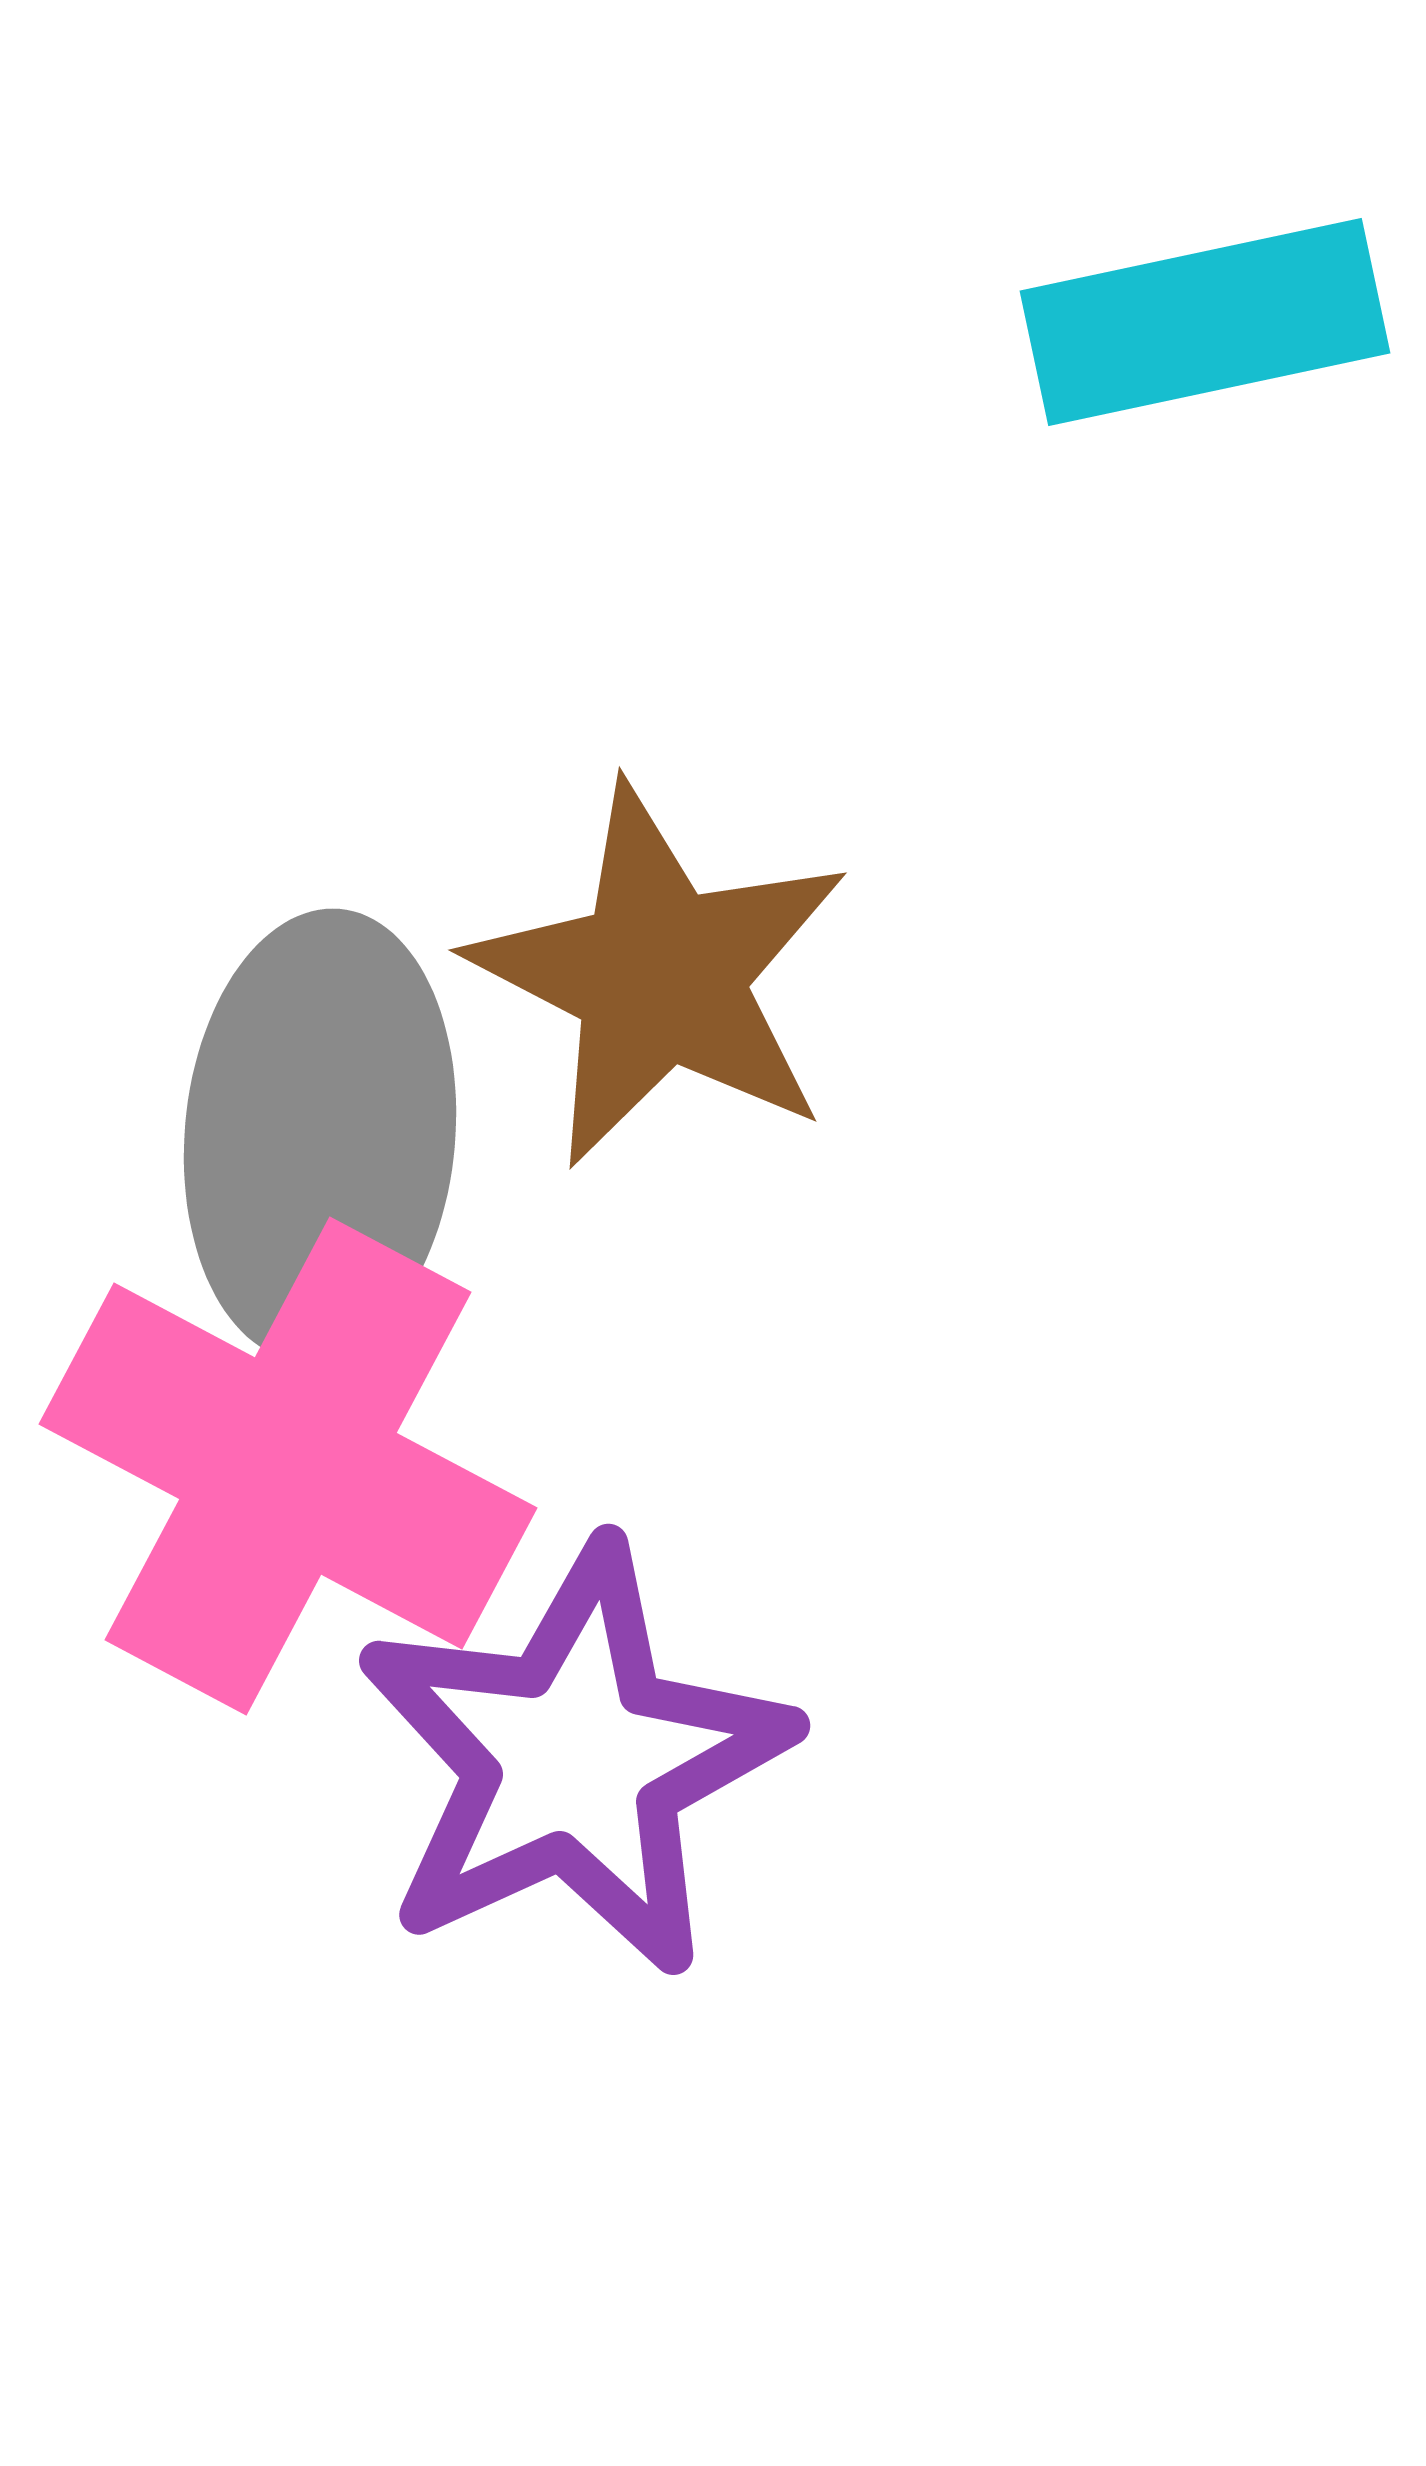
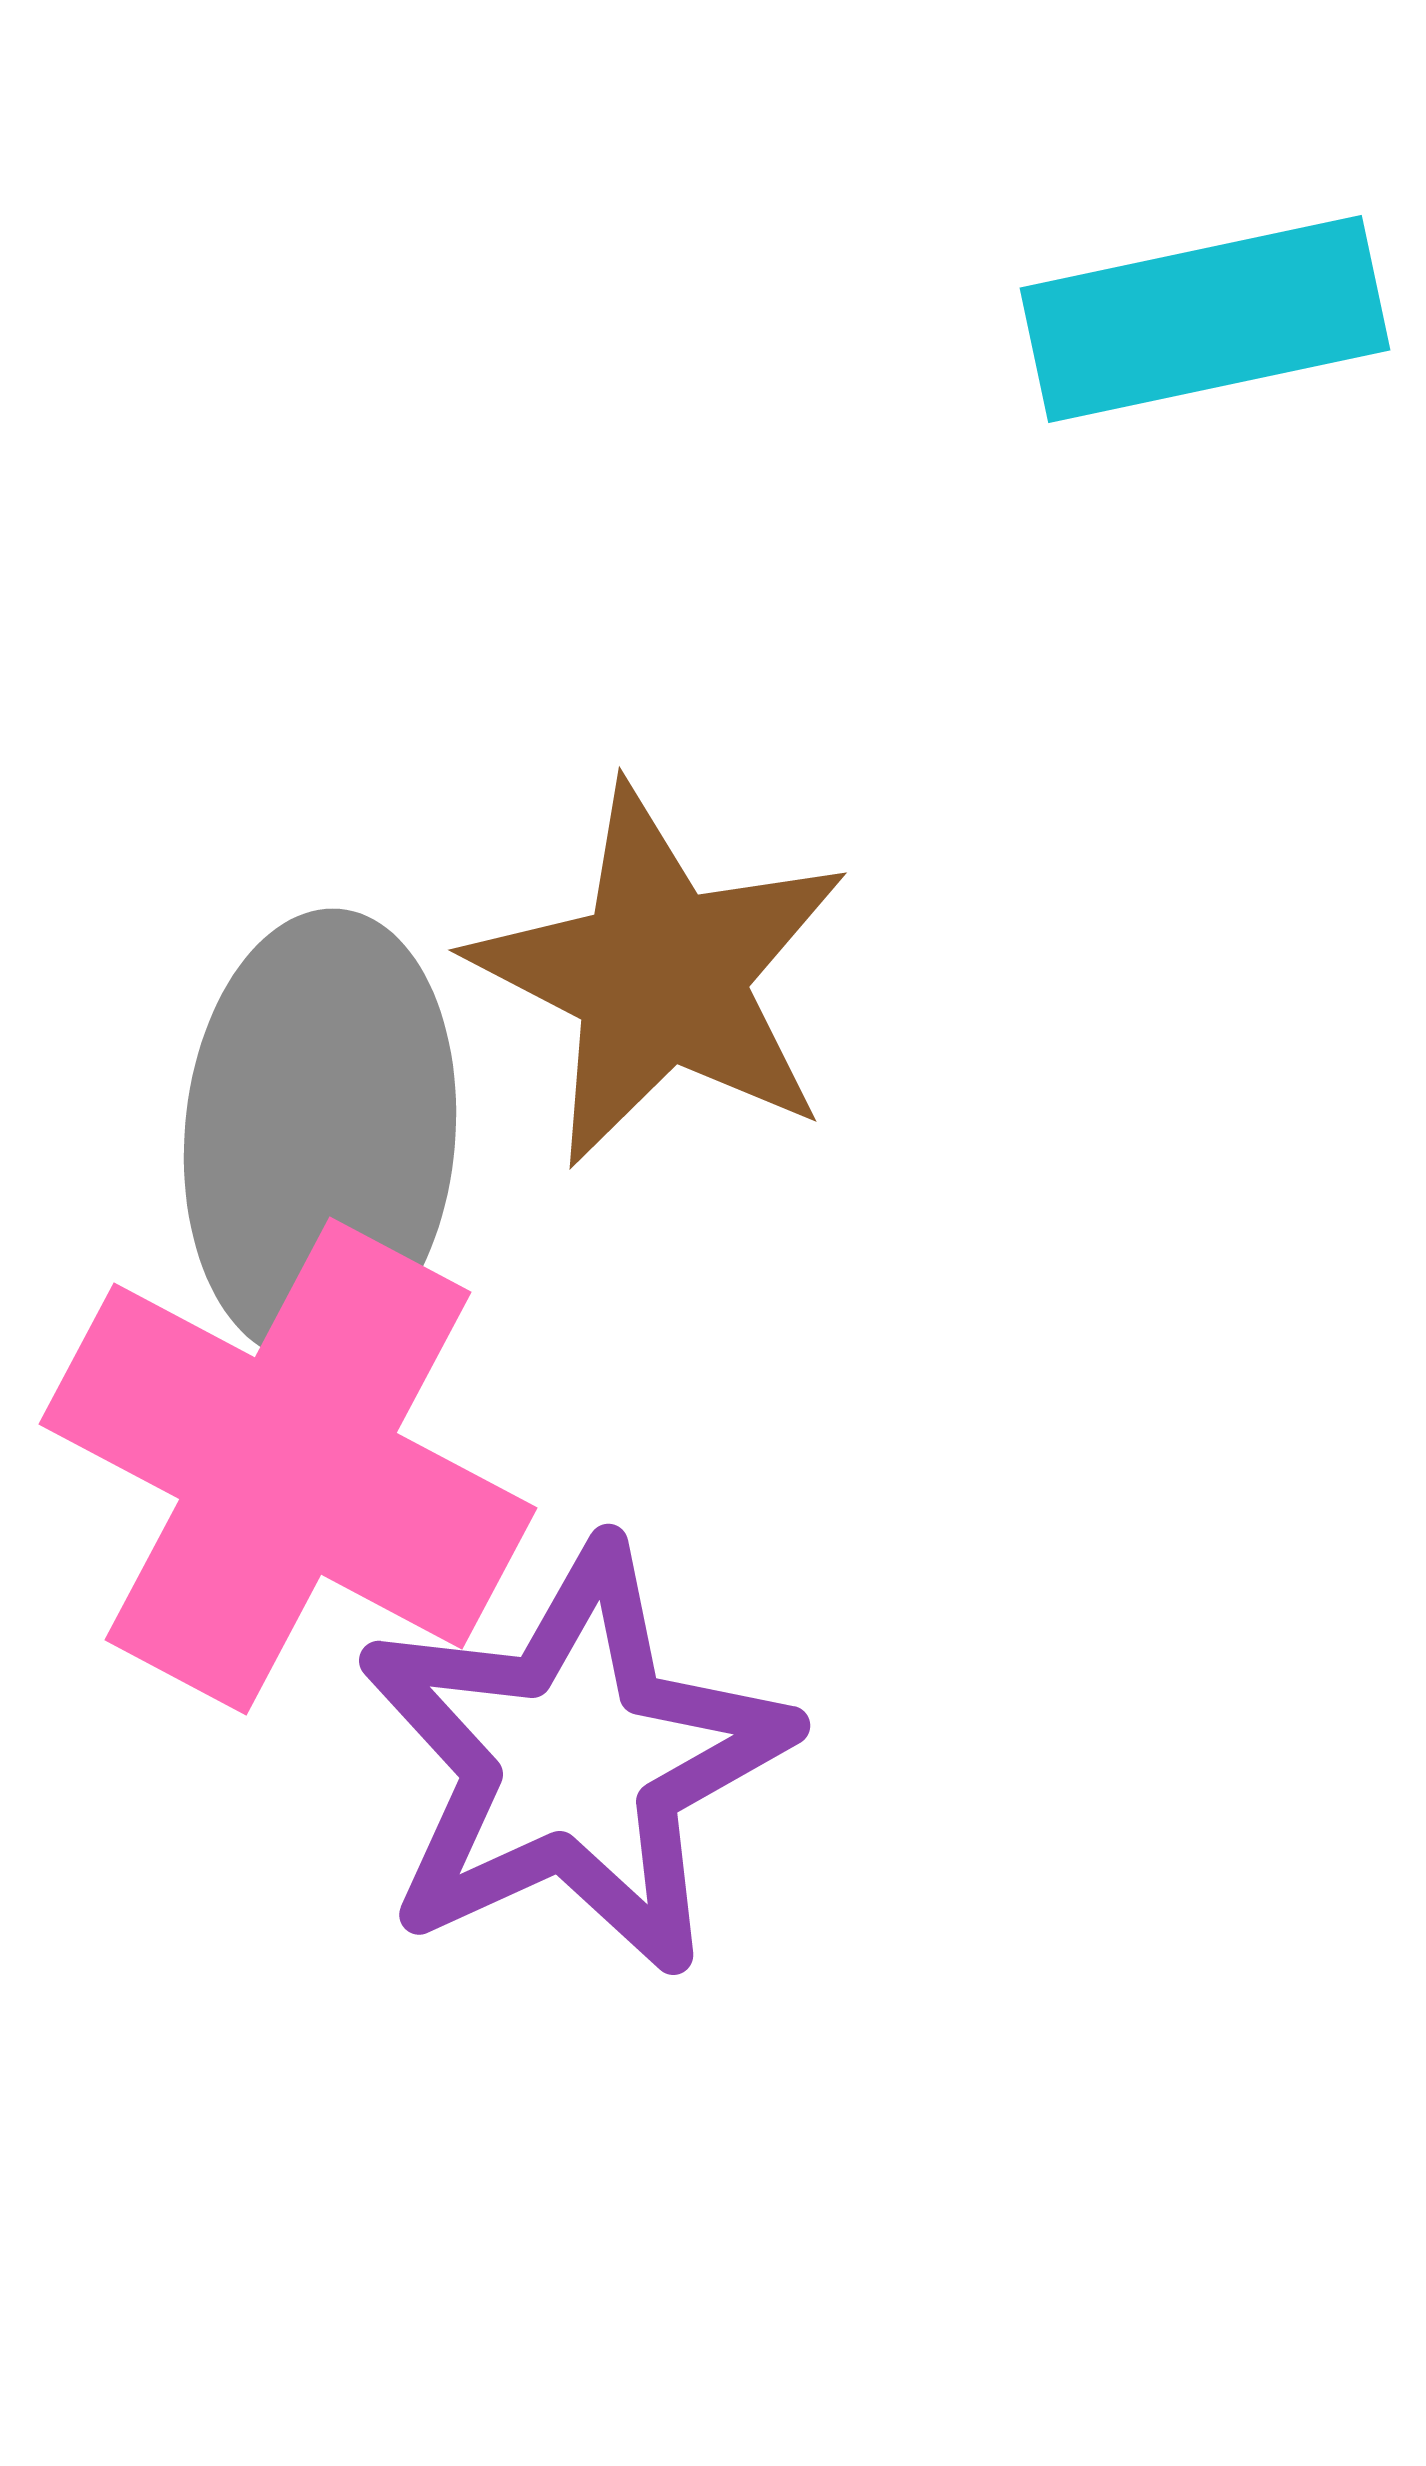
cyan rectangle: moved 3 px up
